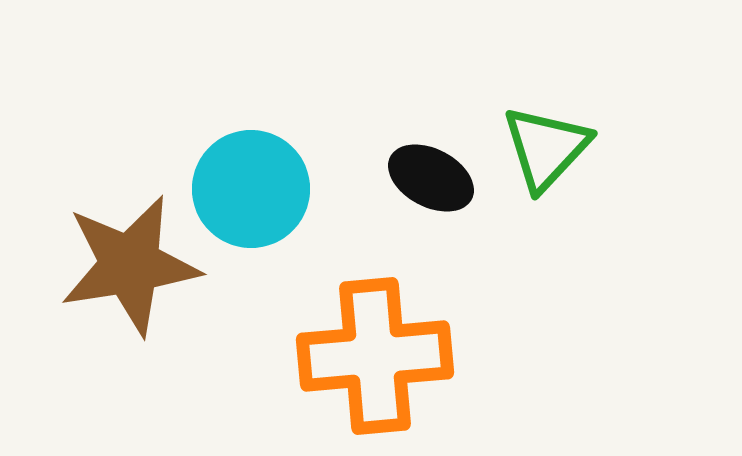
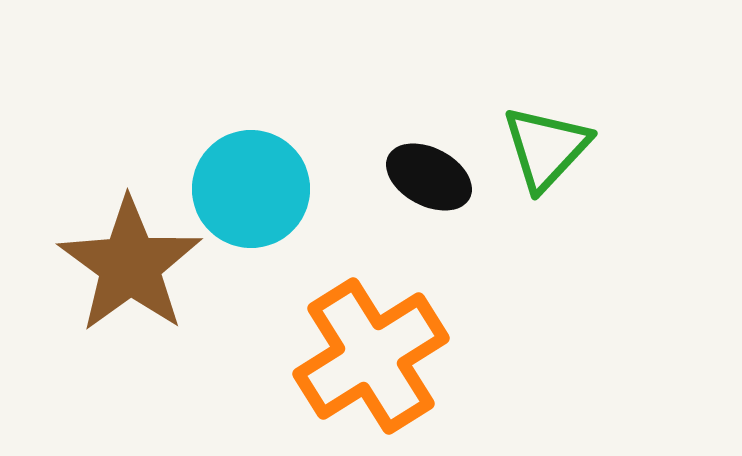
black ellipse: moved 2 px left, 1 px up
brown star: rotated 27 degrees counterclockwise
orange cross: moved 4 px left; rotated 27 degrees counterclockwise
